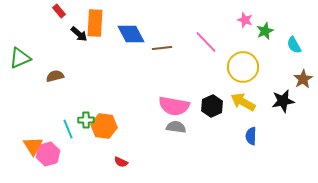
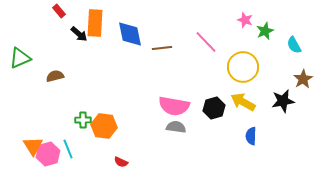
blue diamond: moved 1 px left; rotated 16 degrees clockwise
black hexagon: moved 2 px right, 2 px down; rotated 10 degrees clockwise
green cross: moved 3 px left
cyan line: moved 20 px down
